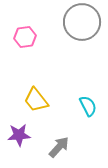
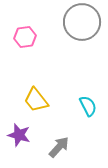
purple star: rotated 20 degrees clockwise
